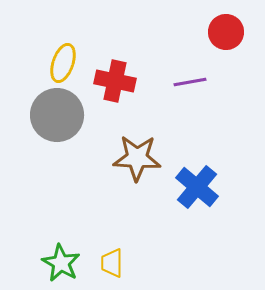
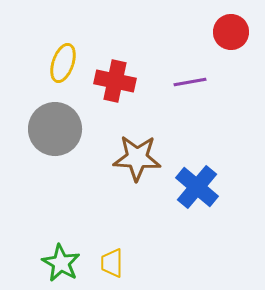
red circle: moved 5 px right
gray circle: moved 2 px left, 14 px down
